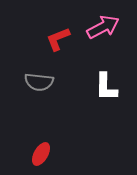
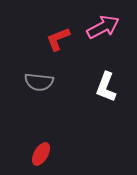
white L-shape: rotated 20 degrees clockwise
